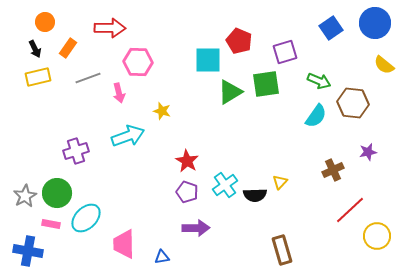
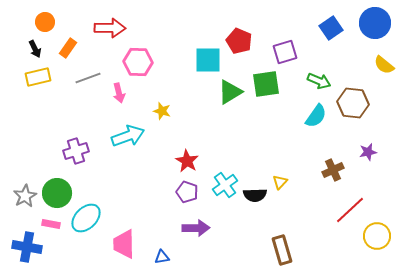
blue cross: moved 1 px left, 4 px up
